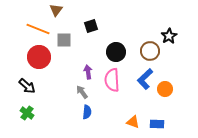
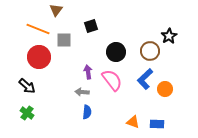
pink semicircle: rotated 145 degrees clockwise
gray arrow: rotated 48 degrees counterclockwise
